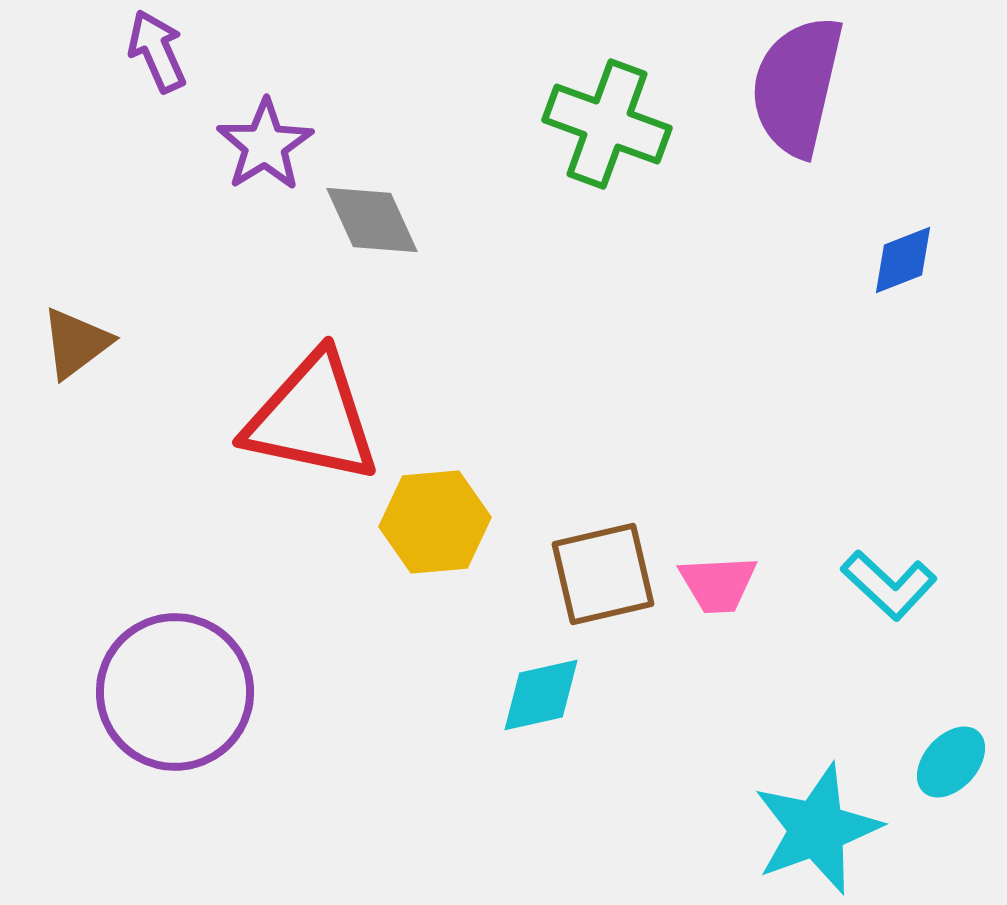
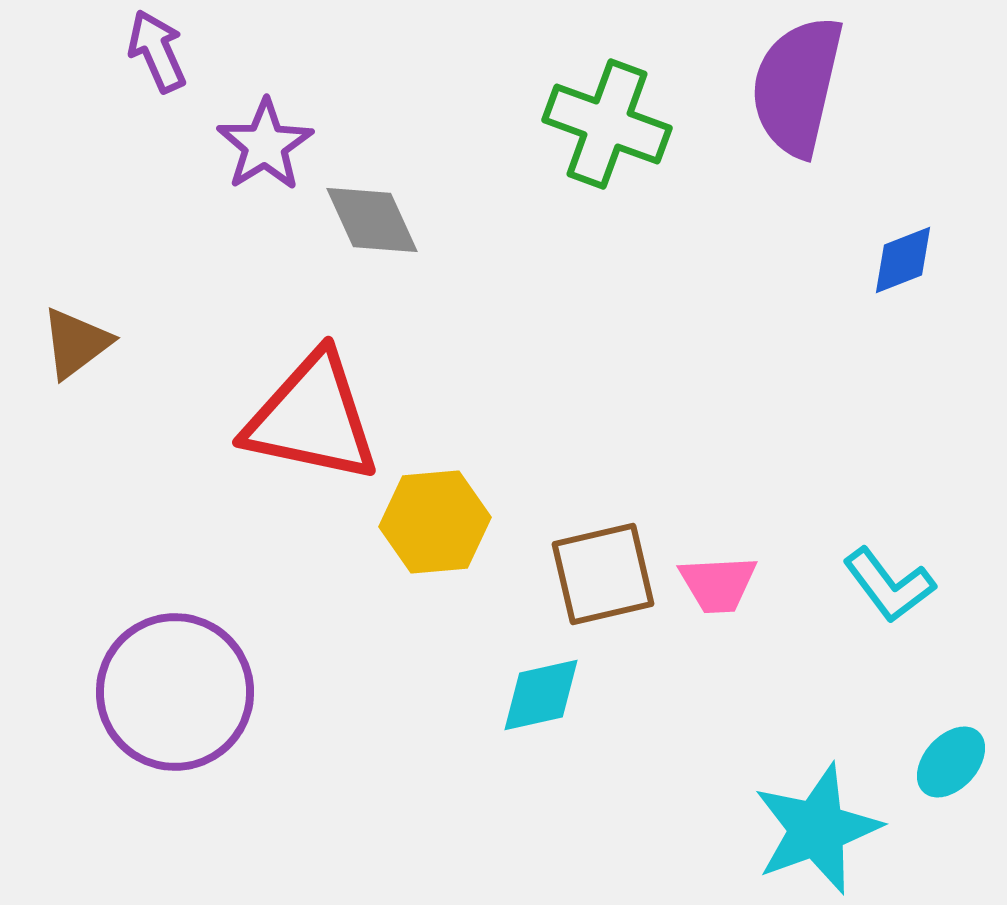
cyan L-shape: rotated 10 degrees clockwise
